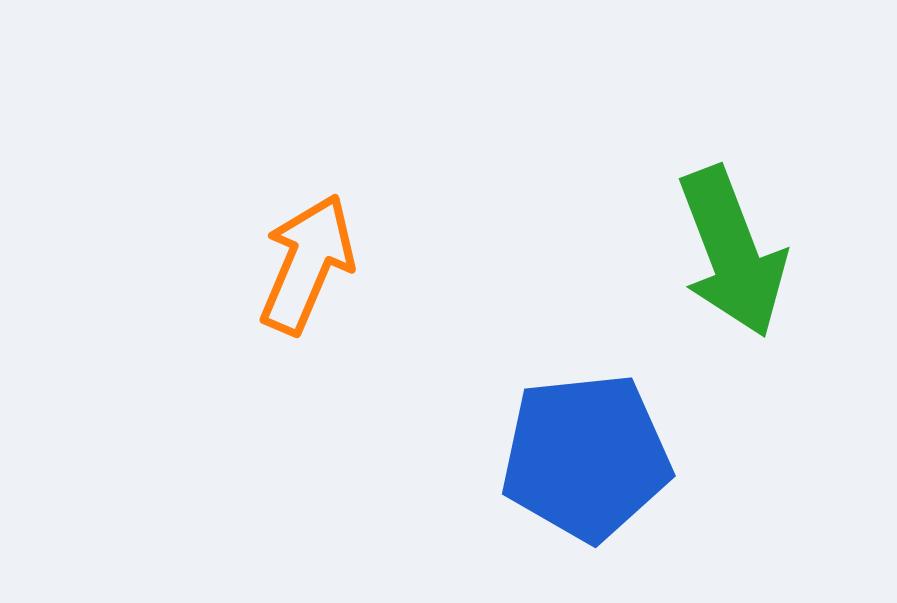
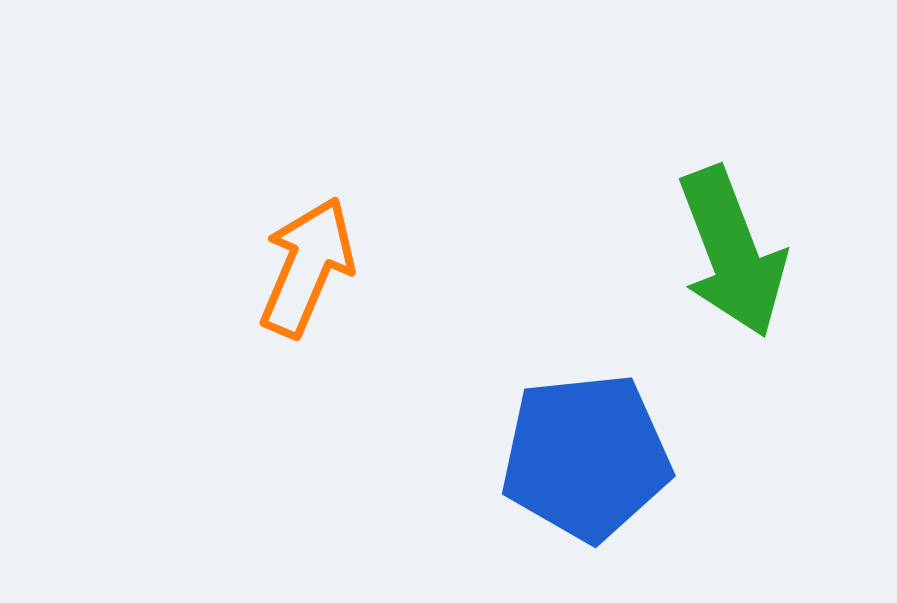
orange arrow: moved 3 px down
